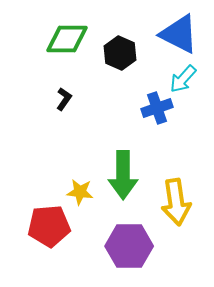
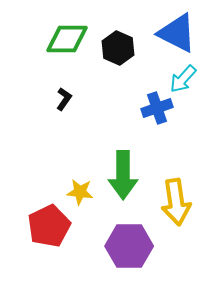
blue triangle: moved 2 px left, 1 px up
black hexagon: moved 2 px left, 5 px up
red pentagon: rotated 21 degrees counterclockwise
